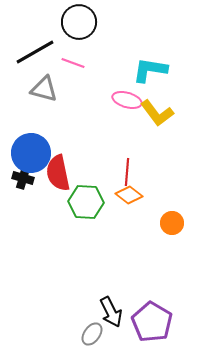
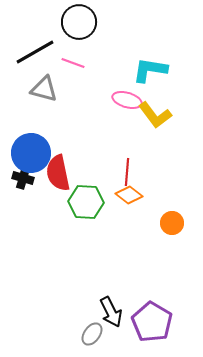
yellow L-shape: moved 2 px left, 2 px down
